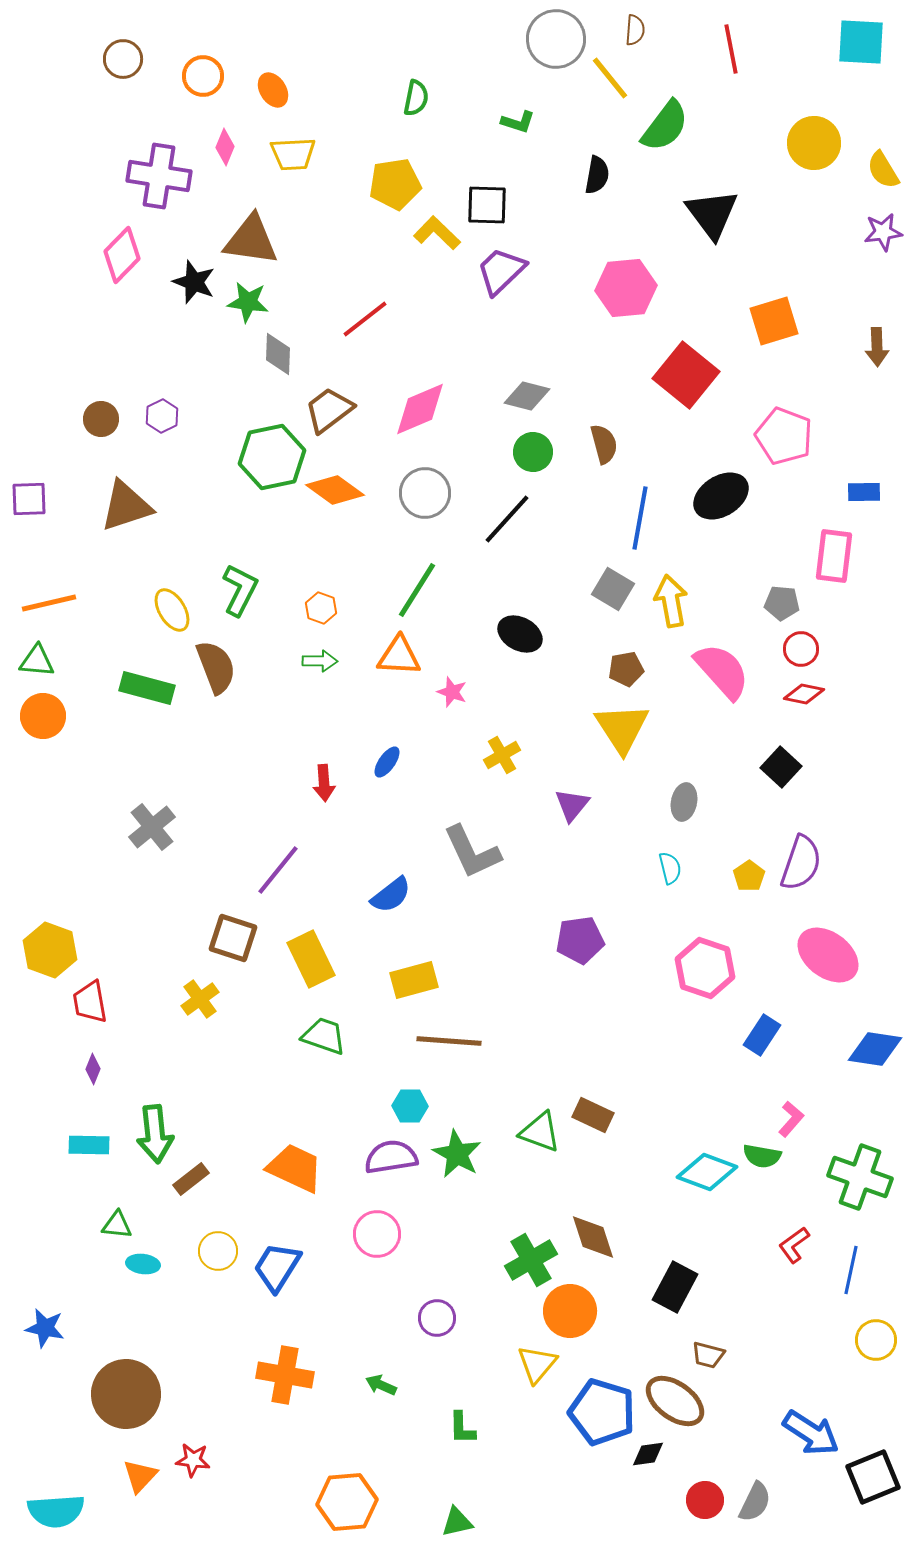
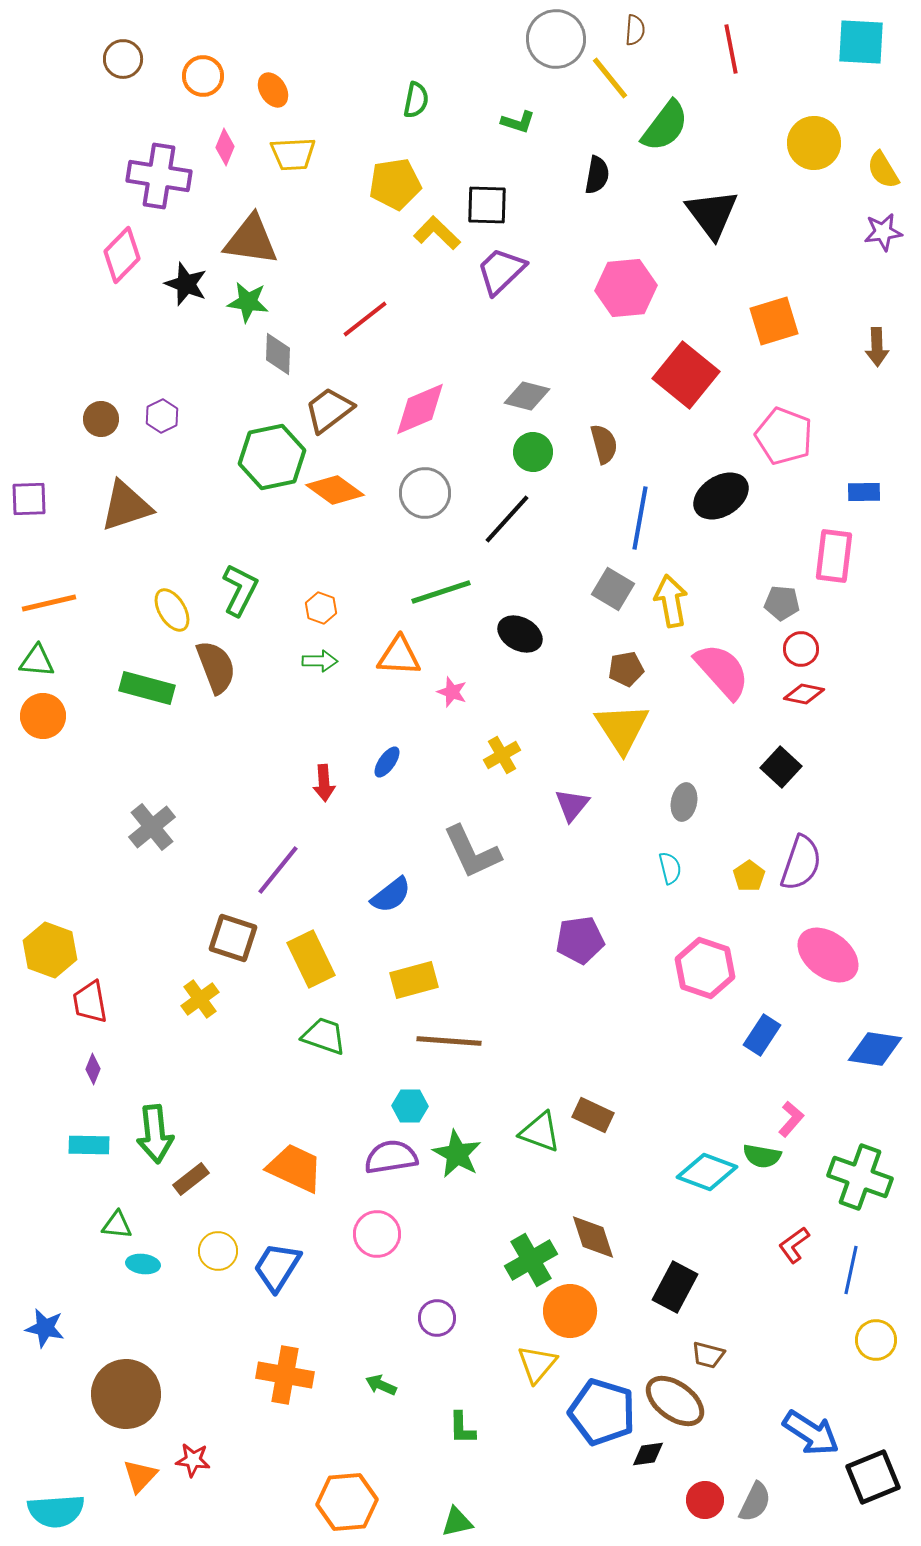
green semicircle at (416, 98): moved 2 px down
black star at (194, 282): moved 8 px left, 2 px down
green line at (417, 590): moved 24 px right, 2 px down; rotated 40 degrees clockwise
